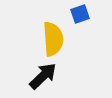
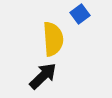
blue square: rotated 18 degrees counterclockwise
